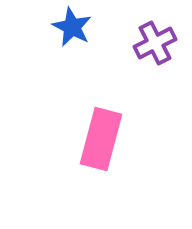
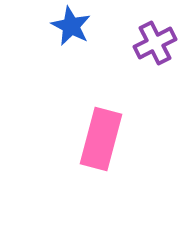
blue star: moved 1 px left, 1 px up
